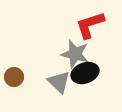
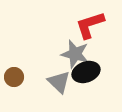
black ellipse: moved 1 px right, 1 px up
